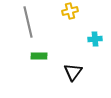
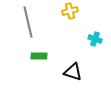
cyan cross: rotated 24 degrees clockwise
black triangle: rotated 48 degrees counterclockwise
